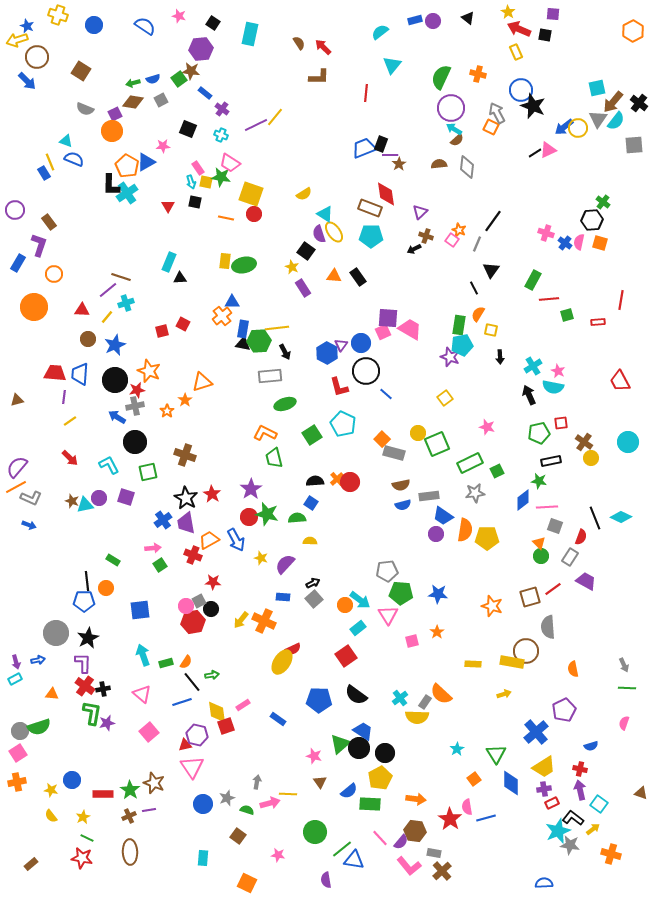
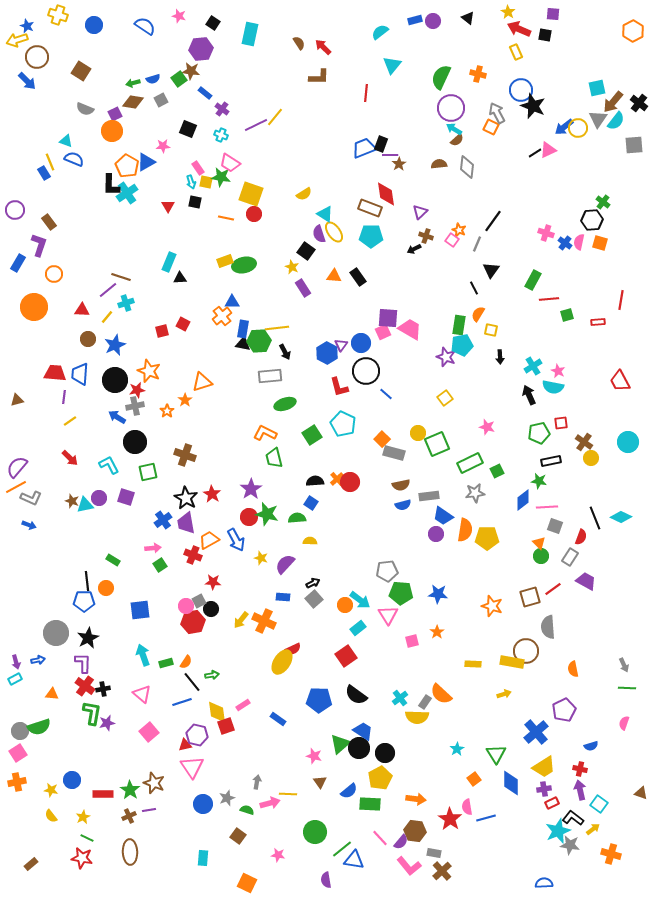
yellow rectangle at (225, 261): rotated 63 degrees clockwise
purple star at (450, 357): moved 4 px left
